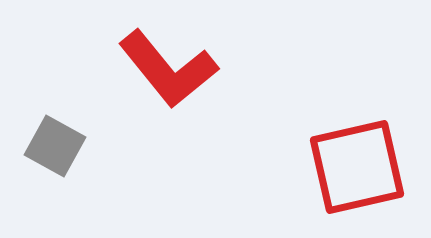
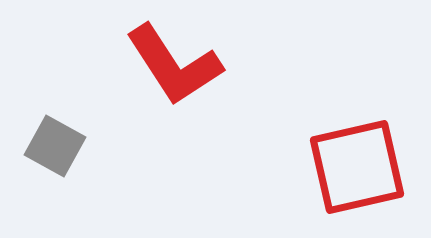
red L-shape: moved 6 px right, 4 px up; rotated 6 degrees clockwise
